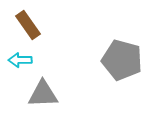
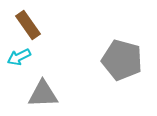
cyan arrow: moved 1 px left, 3 px up; rotated 25 degrees counterclockwise
